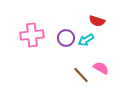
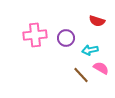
pink cross: moved 3 px right
cyan arrow: moved 4 px right, 10 px down; rotated 21 degrees clockwise
